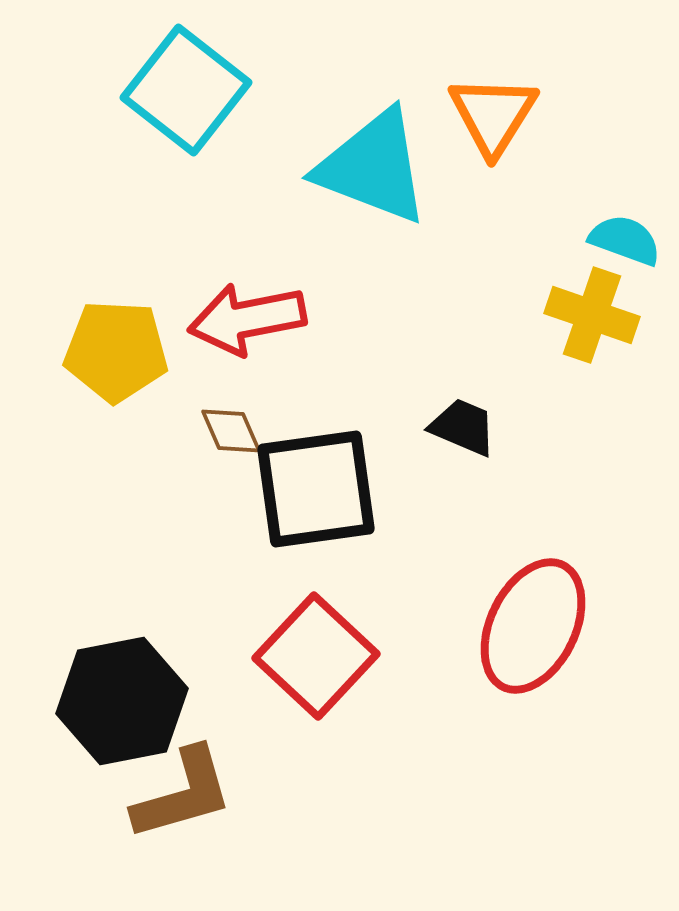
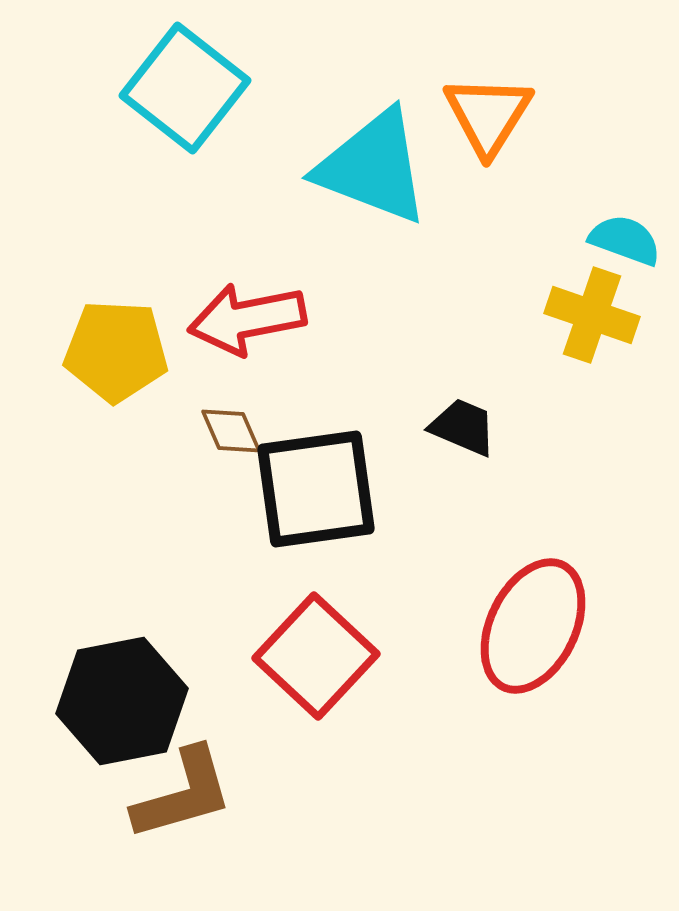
cyan square: moved 1 px left, 2 px up
orange triangle: moved 5 px left
